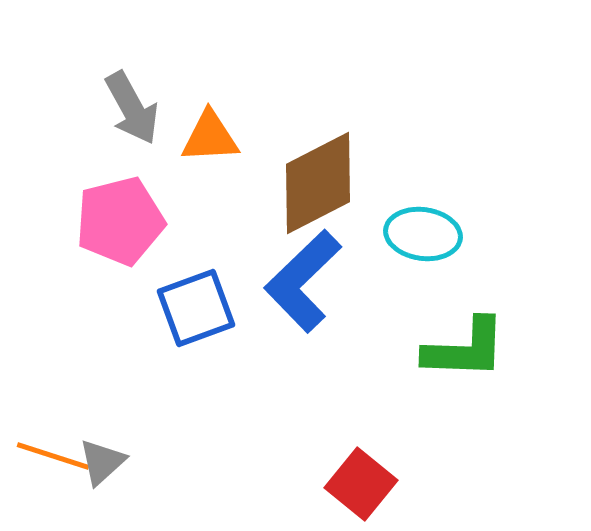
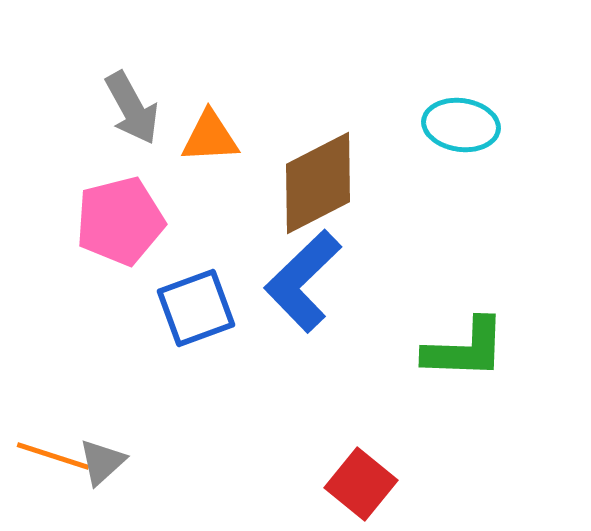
cyan ellipse: moved 38 px right, 109 px up
